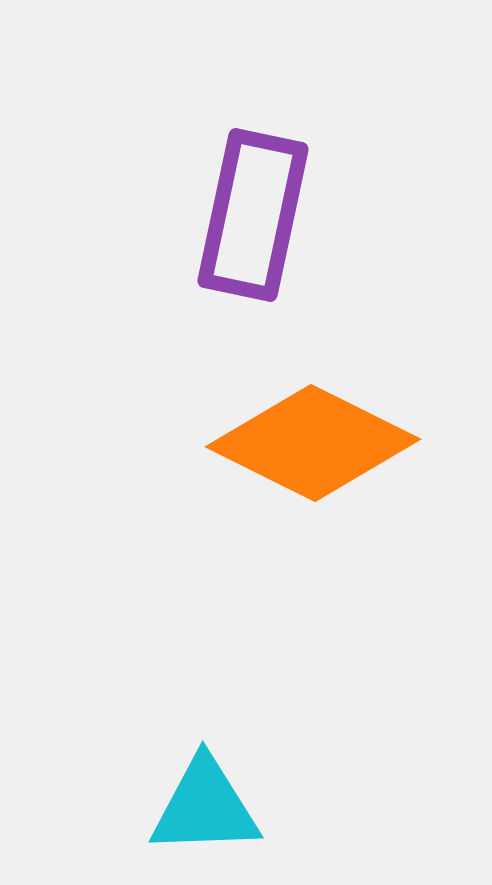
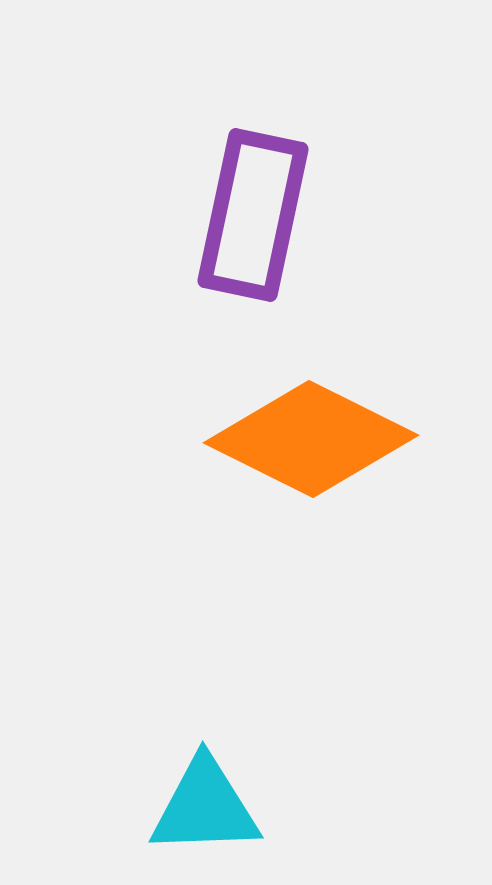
orange diamond: moved 2 px left, 4 px up
